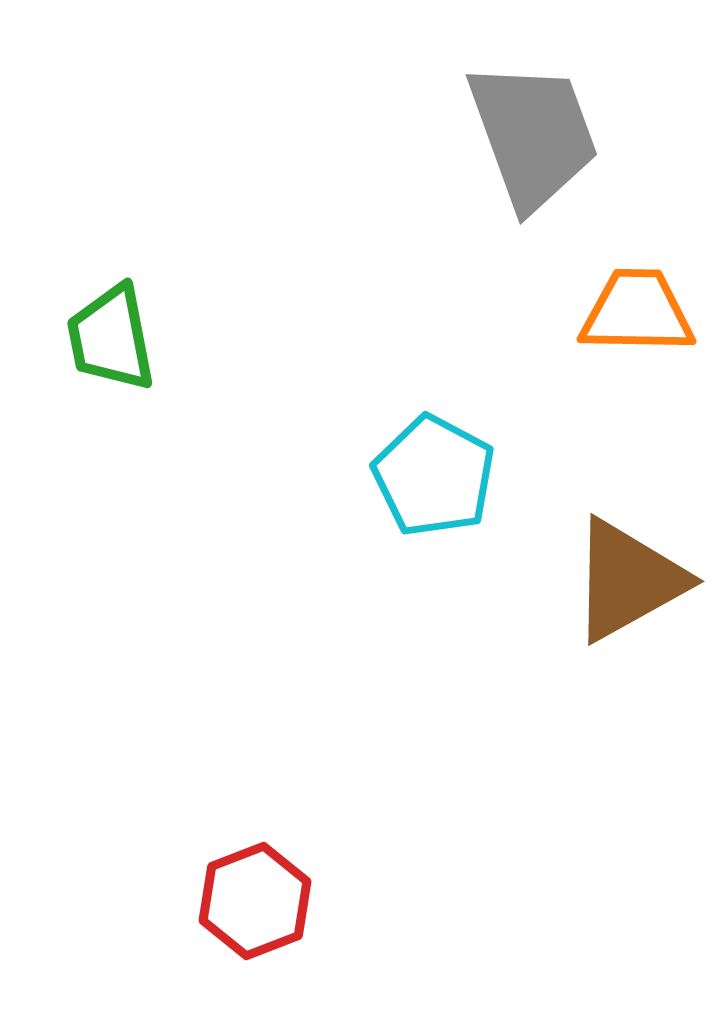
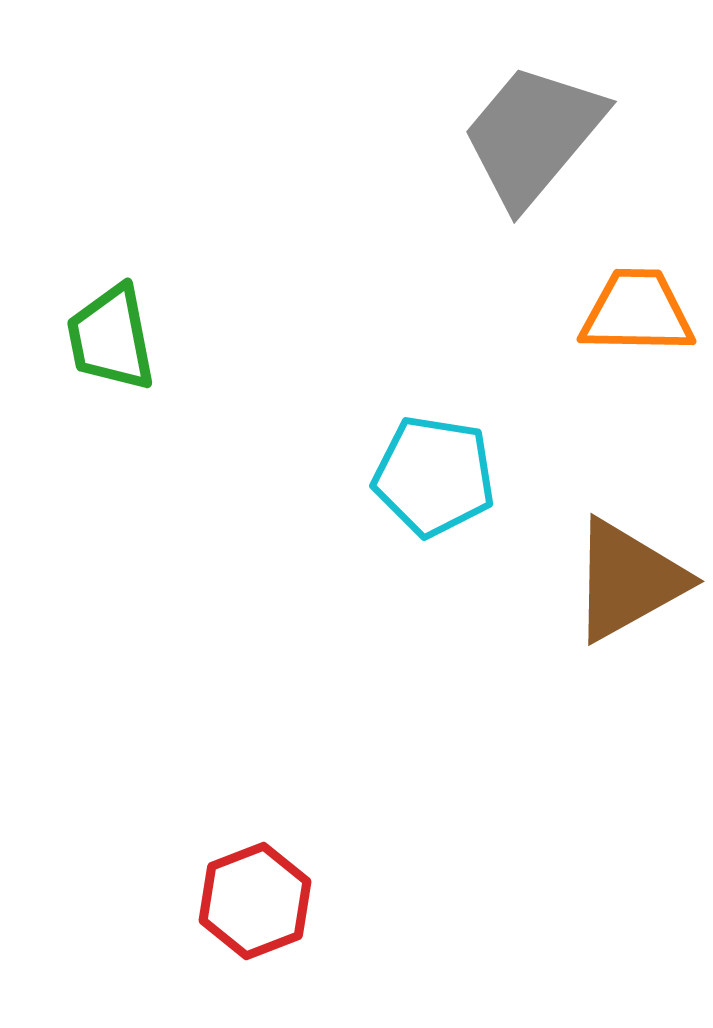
gray trapezoid: rotated 120 degrees counterclockwise
cyan pentagon: rotated 19 degrees counterclockwise
